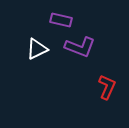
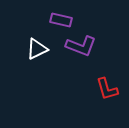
purple L-shape: moved 1 px right, 1 px up
red L-shape: moved 2 px down; rotated 140 degrees clockwise
